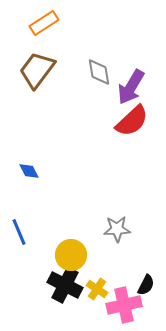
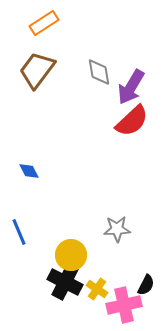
black cross: moved 3 px up
